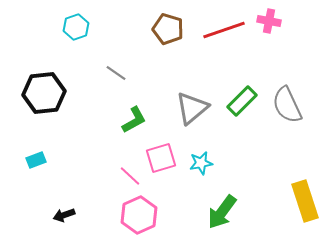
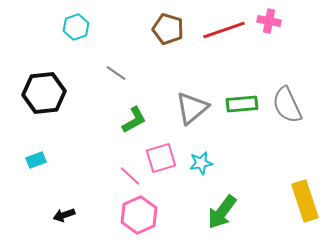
green rectangle: moved 3 px down; rotated 40 degrees clockwise
